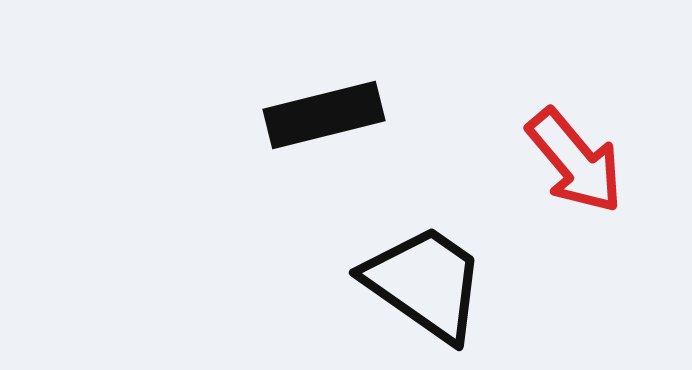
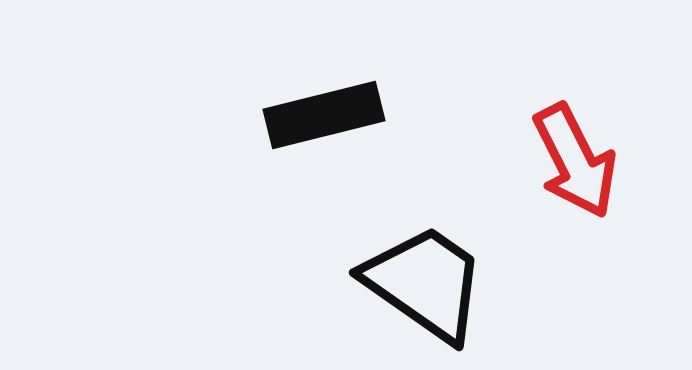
red arrow: rotated 13 degrees clockwise
